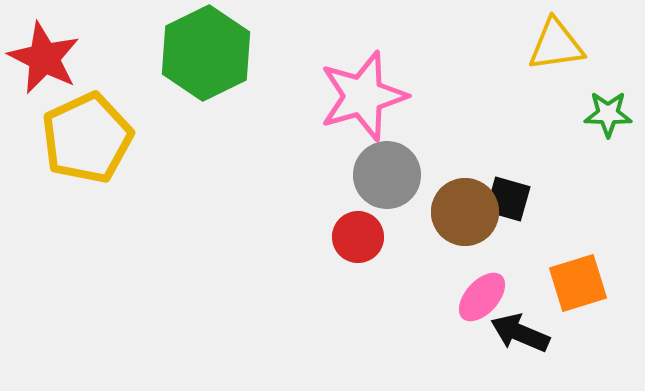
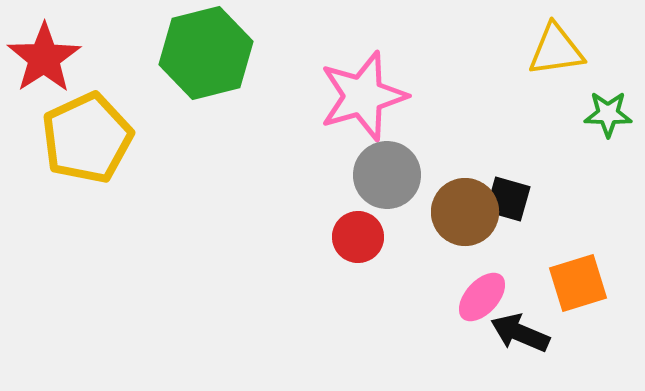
yellow triangle: moved 5 px down
green hexagon: rotated 12 degrees clockwise
red star: rotated 12 degrees clockwise
